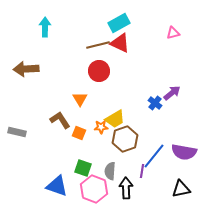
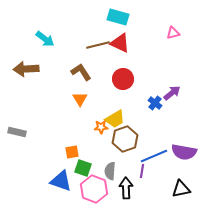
cyan rectangle: moved 1 px left, 6 px up; rotated 45 degrees clockwise
cyan arrow: moved 12 px down; rotated 126 degrees clockwise
red circle: moved 24 px right, 8 px down
brown L-shape: moved 21 px right, 48 px up
orange square: moved 7 px left, 19 px down; rotated 32 degrees counterclockwise
blue line: rotated 28 degrees clockwise
blue triangle: moved 4 px right, 5 px up
